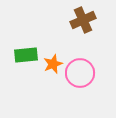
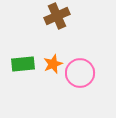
brown cross: moved 26 px left, 4 px up
green rectangle: moved 3 px left, 9 px down
